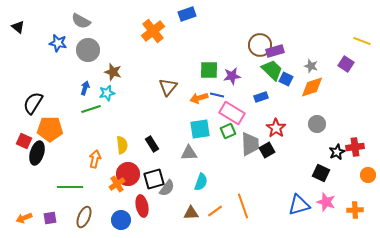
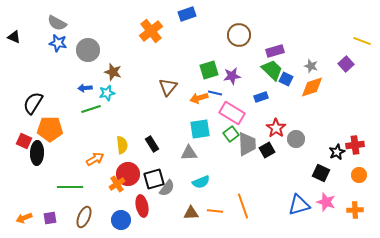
gray semicircle at (81, 21): moved 24 px left, 2 px down
black triangle at (18, 27): moved 4 px left, 10 px down; rotated 16 degrees counterclockwise
orange cross at (153, 31): moved 2 px left
brown circle at (260, 45): moved 21 px left, 10 px up
purple square at (346, 64): rotated 14 degrees clockwise
green square at (209, 70): rotated 18 degrees counterclockwise
blue arrow at (85, 88): rotated 112 degrees counterclockwise
blue line at (217, 95): moved 2 px left, 2 px up
gray circle at (317, 124): moved 21 px left, 15 px down
green square at (228, 131): moved 3 px right, 3 px down; rotated 14 degrees counterclockwise
gray trapezoid at (250, 144): moved 3 px left
red cross at (355, 147): moved 2 px up
black ellipse at (37, 153): rotated 15 degrees counterclockwise
orange arrow at (95, 159): rotated 48 degrees clockwise
orange circle at (368, 175): moved 9 px left
cyan semicircle at (201, 182): rotated 48 degrees clockwise
orange line at (215, 211): rotated 42 degrees clockwise
